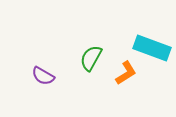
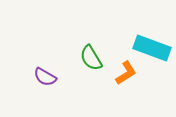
green semicircle: rotated 60 degrees counterclockwise
purple semicircle: moved 2 px right, 1 px down
